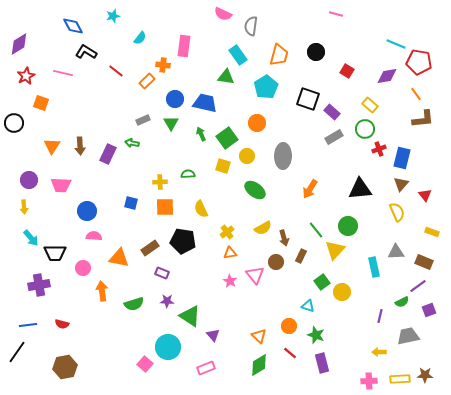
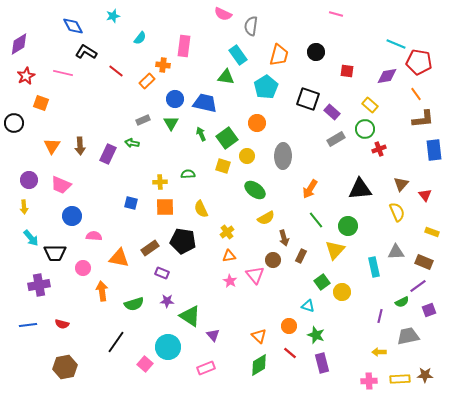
red square at (347, 71): rotated 24 degrees counterclockwise
gray rectangle at (334, 137): moved 2 px right, 2 px down
blue rectangle at (402, 158): moved 32 px right, 8 px up; rotated 20 degrees counterclockwise
pink trapezoid at (61, 185): rotated 20 degrees clockwise
blue circle at (87, 211): moved 15 px left, 5 px down
yellow semicircle at (263, 228): moved 3 px right, 10 px up
green line at (316, 230): moved 10 px up
orange triangle at (230, 253): moved 1 px left, 3 px down
brown circle at (276, 262): moved 3 px left, 2 px up
black line at (17, 352): moved 99 px right, 10 px up
